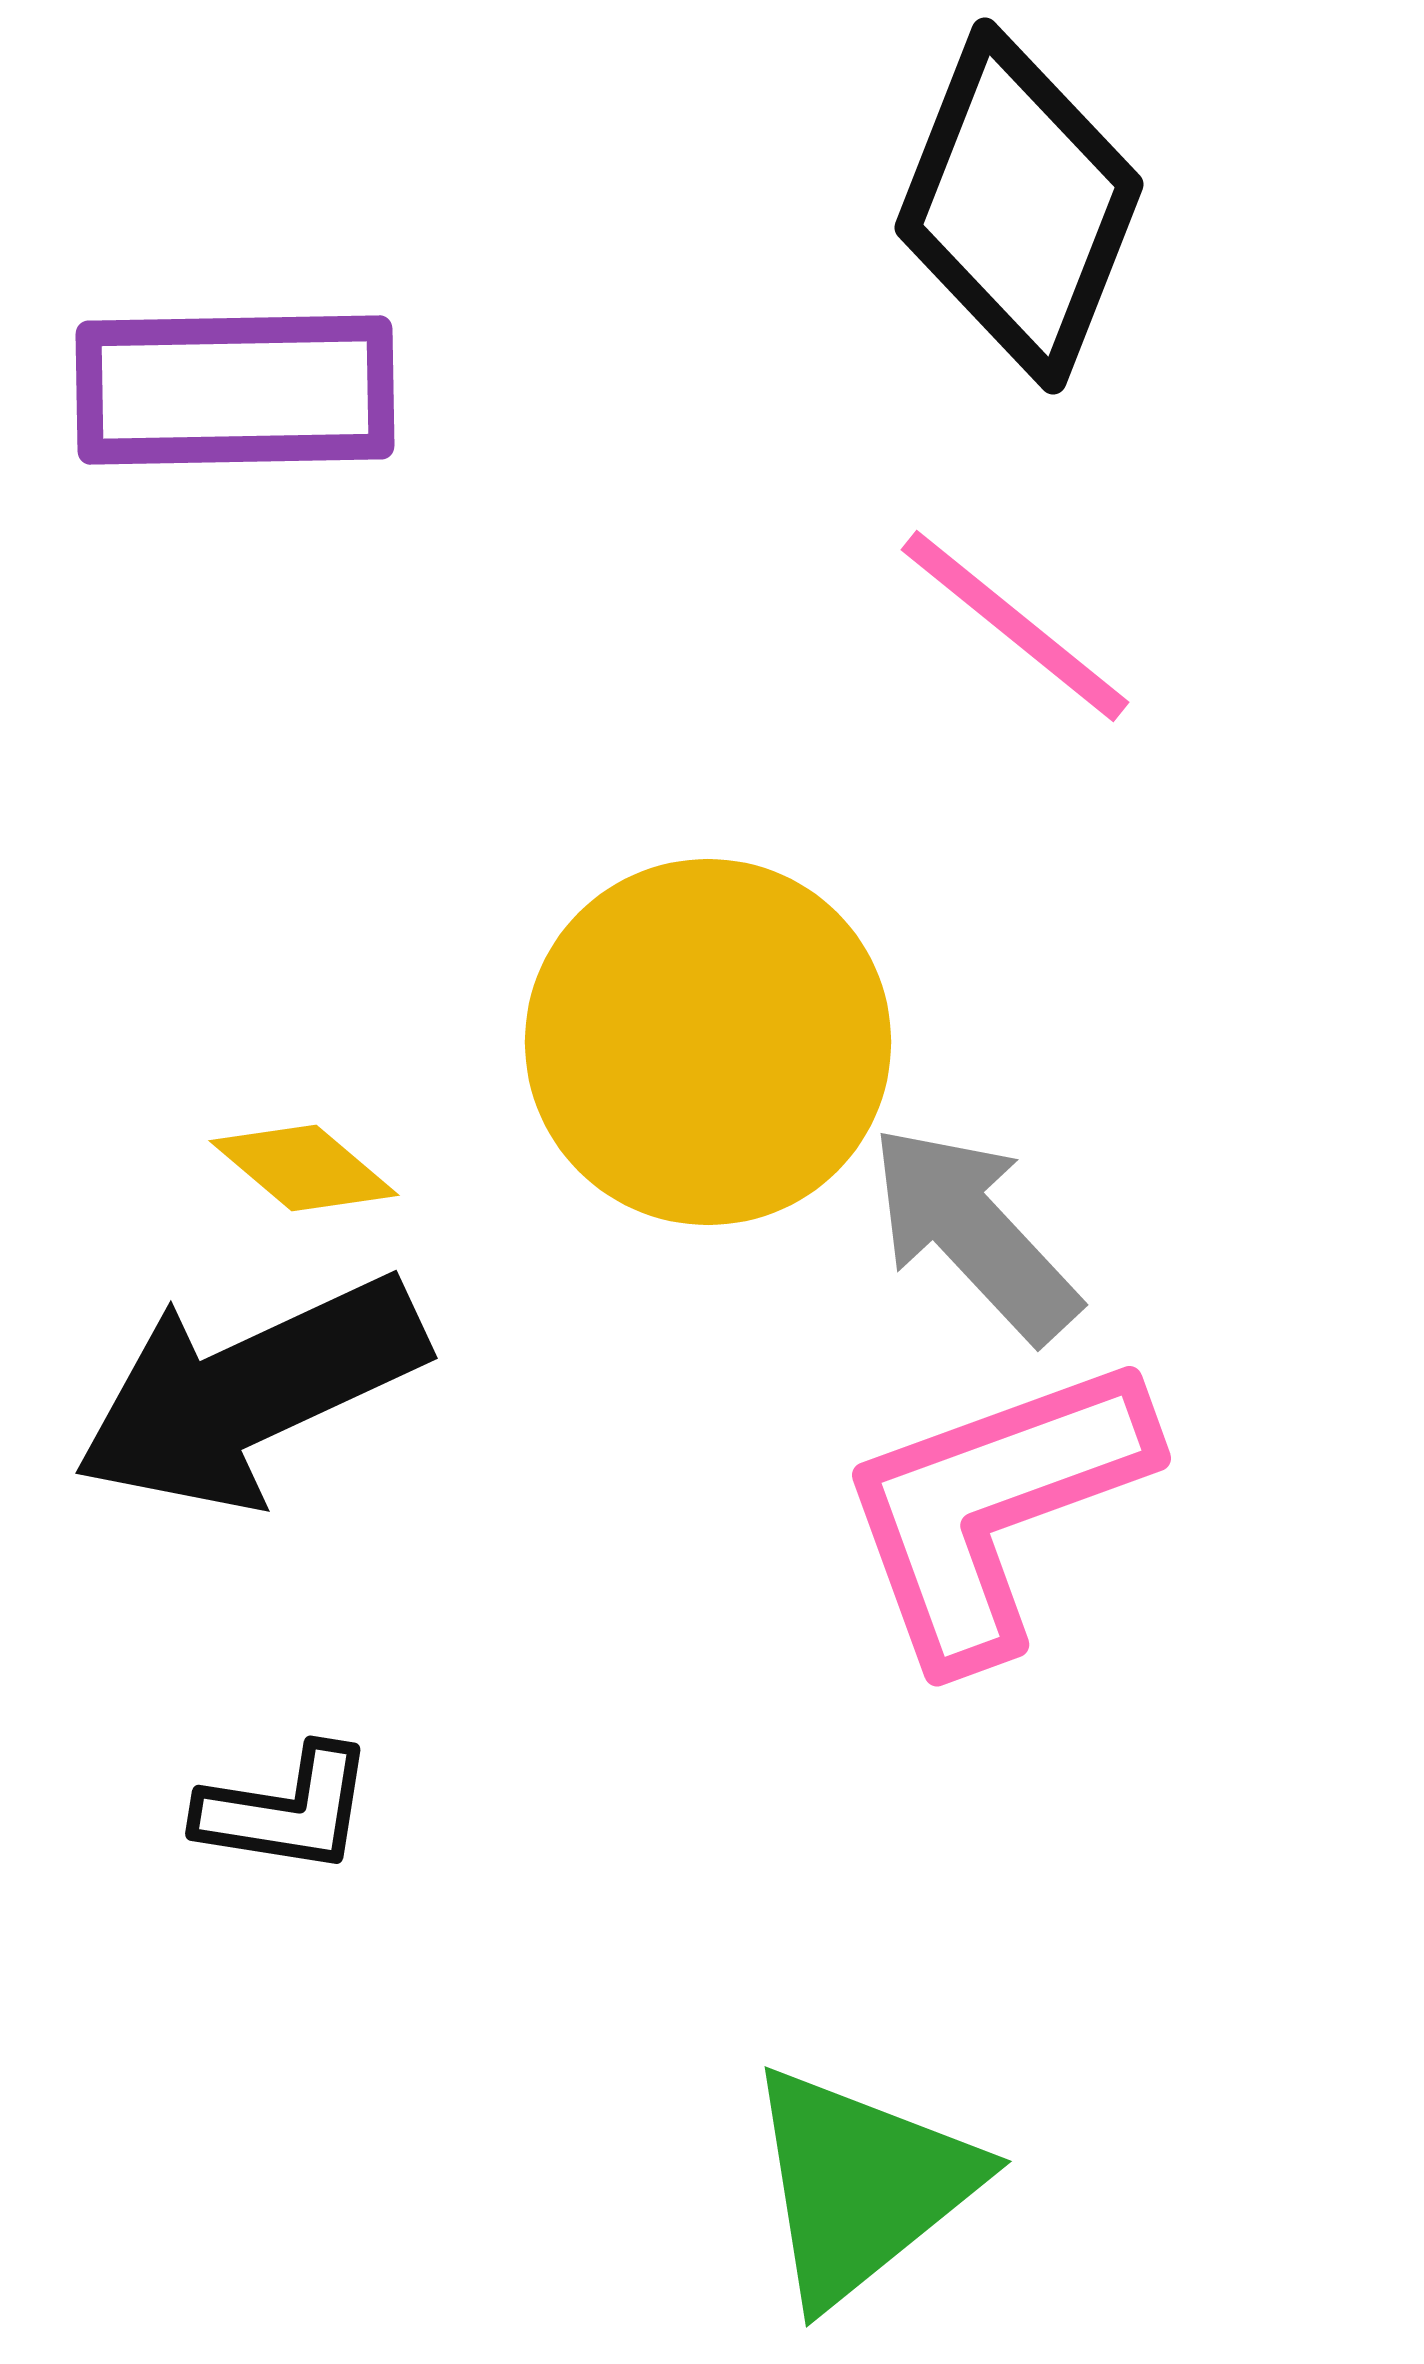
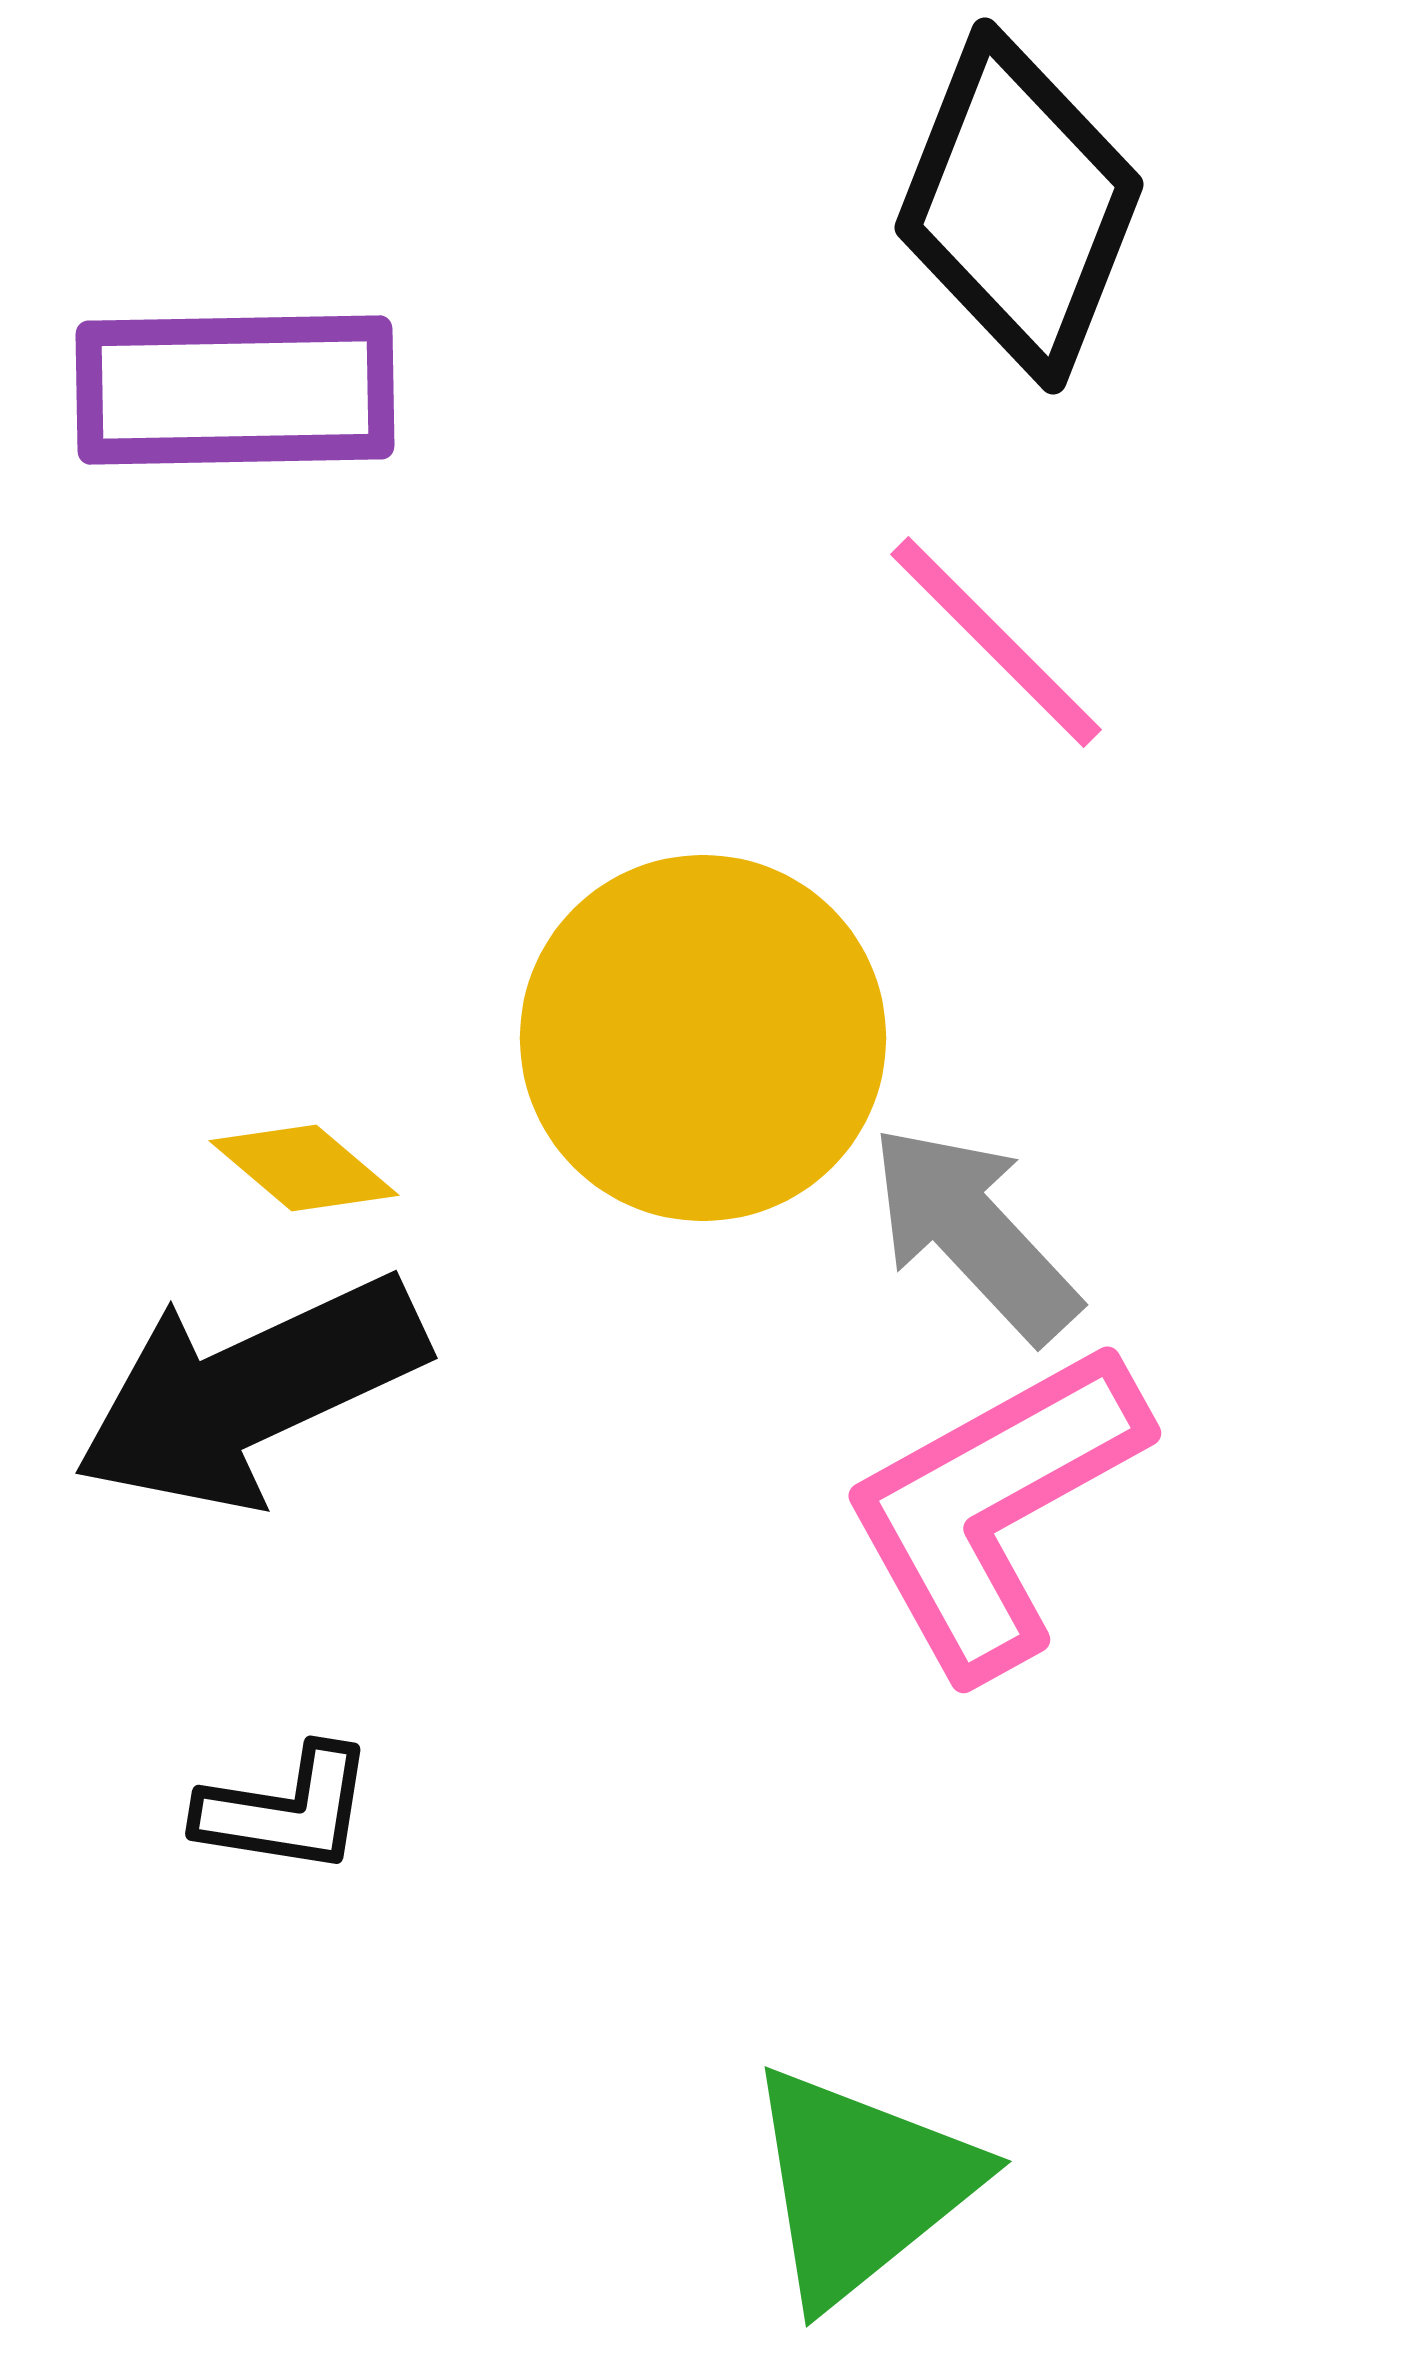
pink line: moved 19 px left, 16 px down; rotated 6 degrees clockwise
yellow circle: moved 5 px left, 4 px up
pink L-shape: rotated 9 degrees counterclockwise
